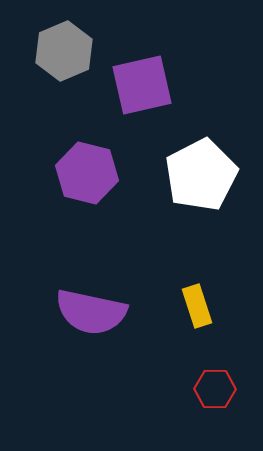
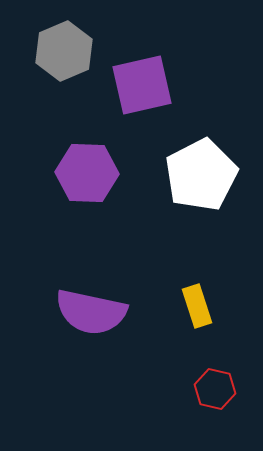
purple hexagon: rotated 12 degrees counterclockwise
red hexagon: rotated 12 degrees clockwise
